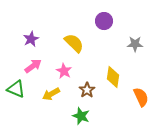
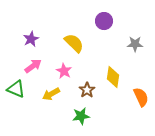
green star: rotated 30 degrees counterclockwise
